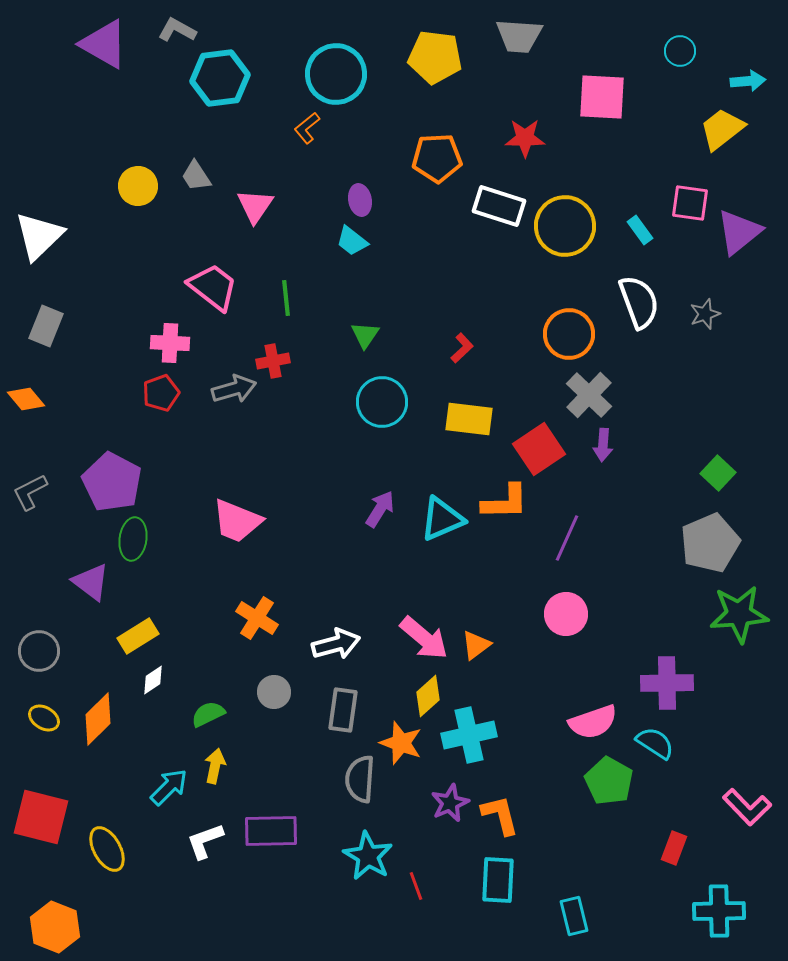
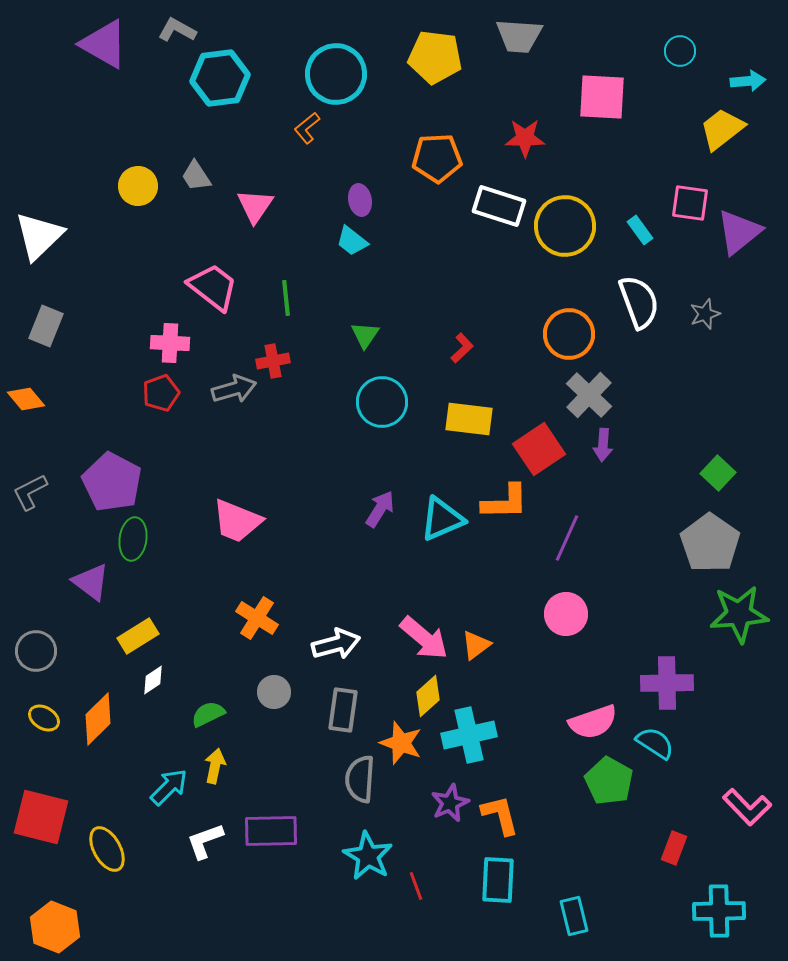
gray pentagon at (710, 543): rotated 14 degrees counterclockwise
gray circle at (39, 651): moved 3 px left
